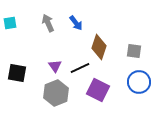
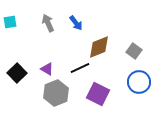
cyan square: moved 1 px up
brown diamond: rotated 50 degrees clockwise
gray square: rotated 28 degrees clockwise
purple triangle: moved 8 px left, 3 px down; rotated 24 degrees counterclockwise
black square: rotated 36 degrees clockwise
purple square: moved 4 px down
